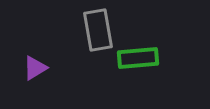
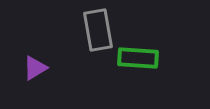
green rectangle: rotated 9 degrees clockwise
